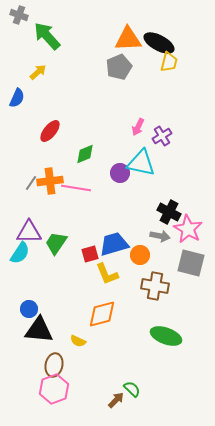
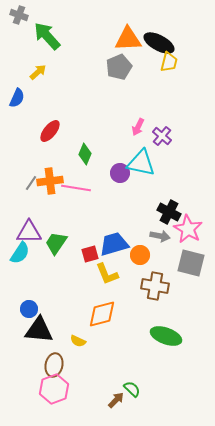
purple cross: rotated 18 degrees counterclockwise
green diamond: rotated 45 degrees counterclockwise
